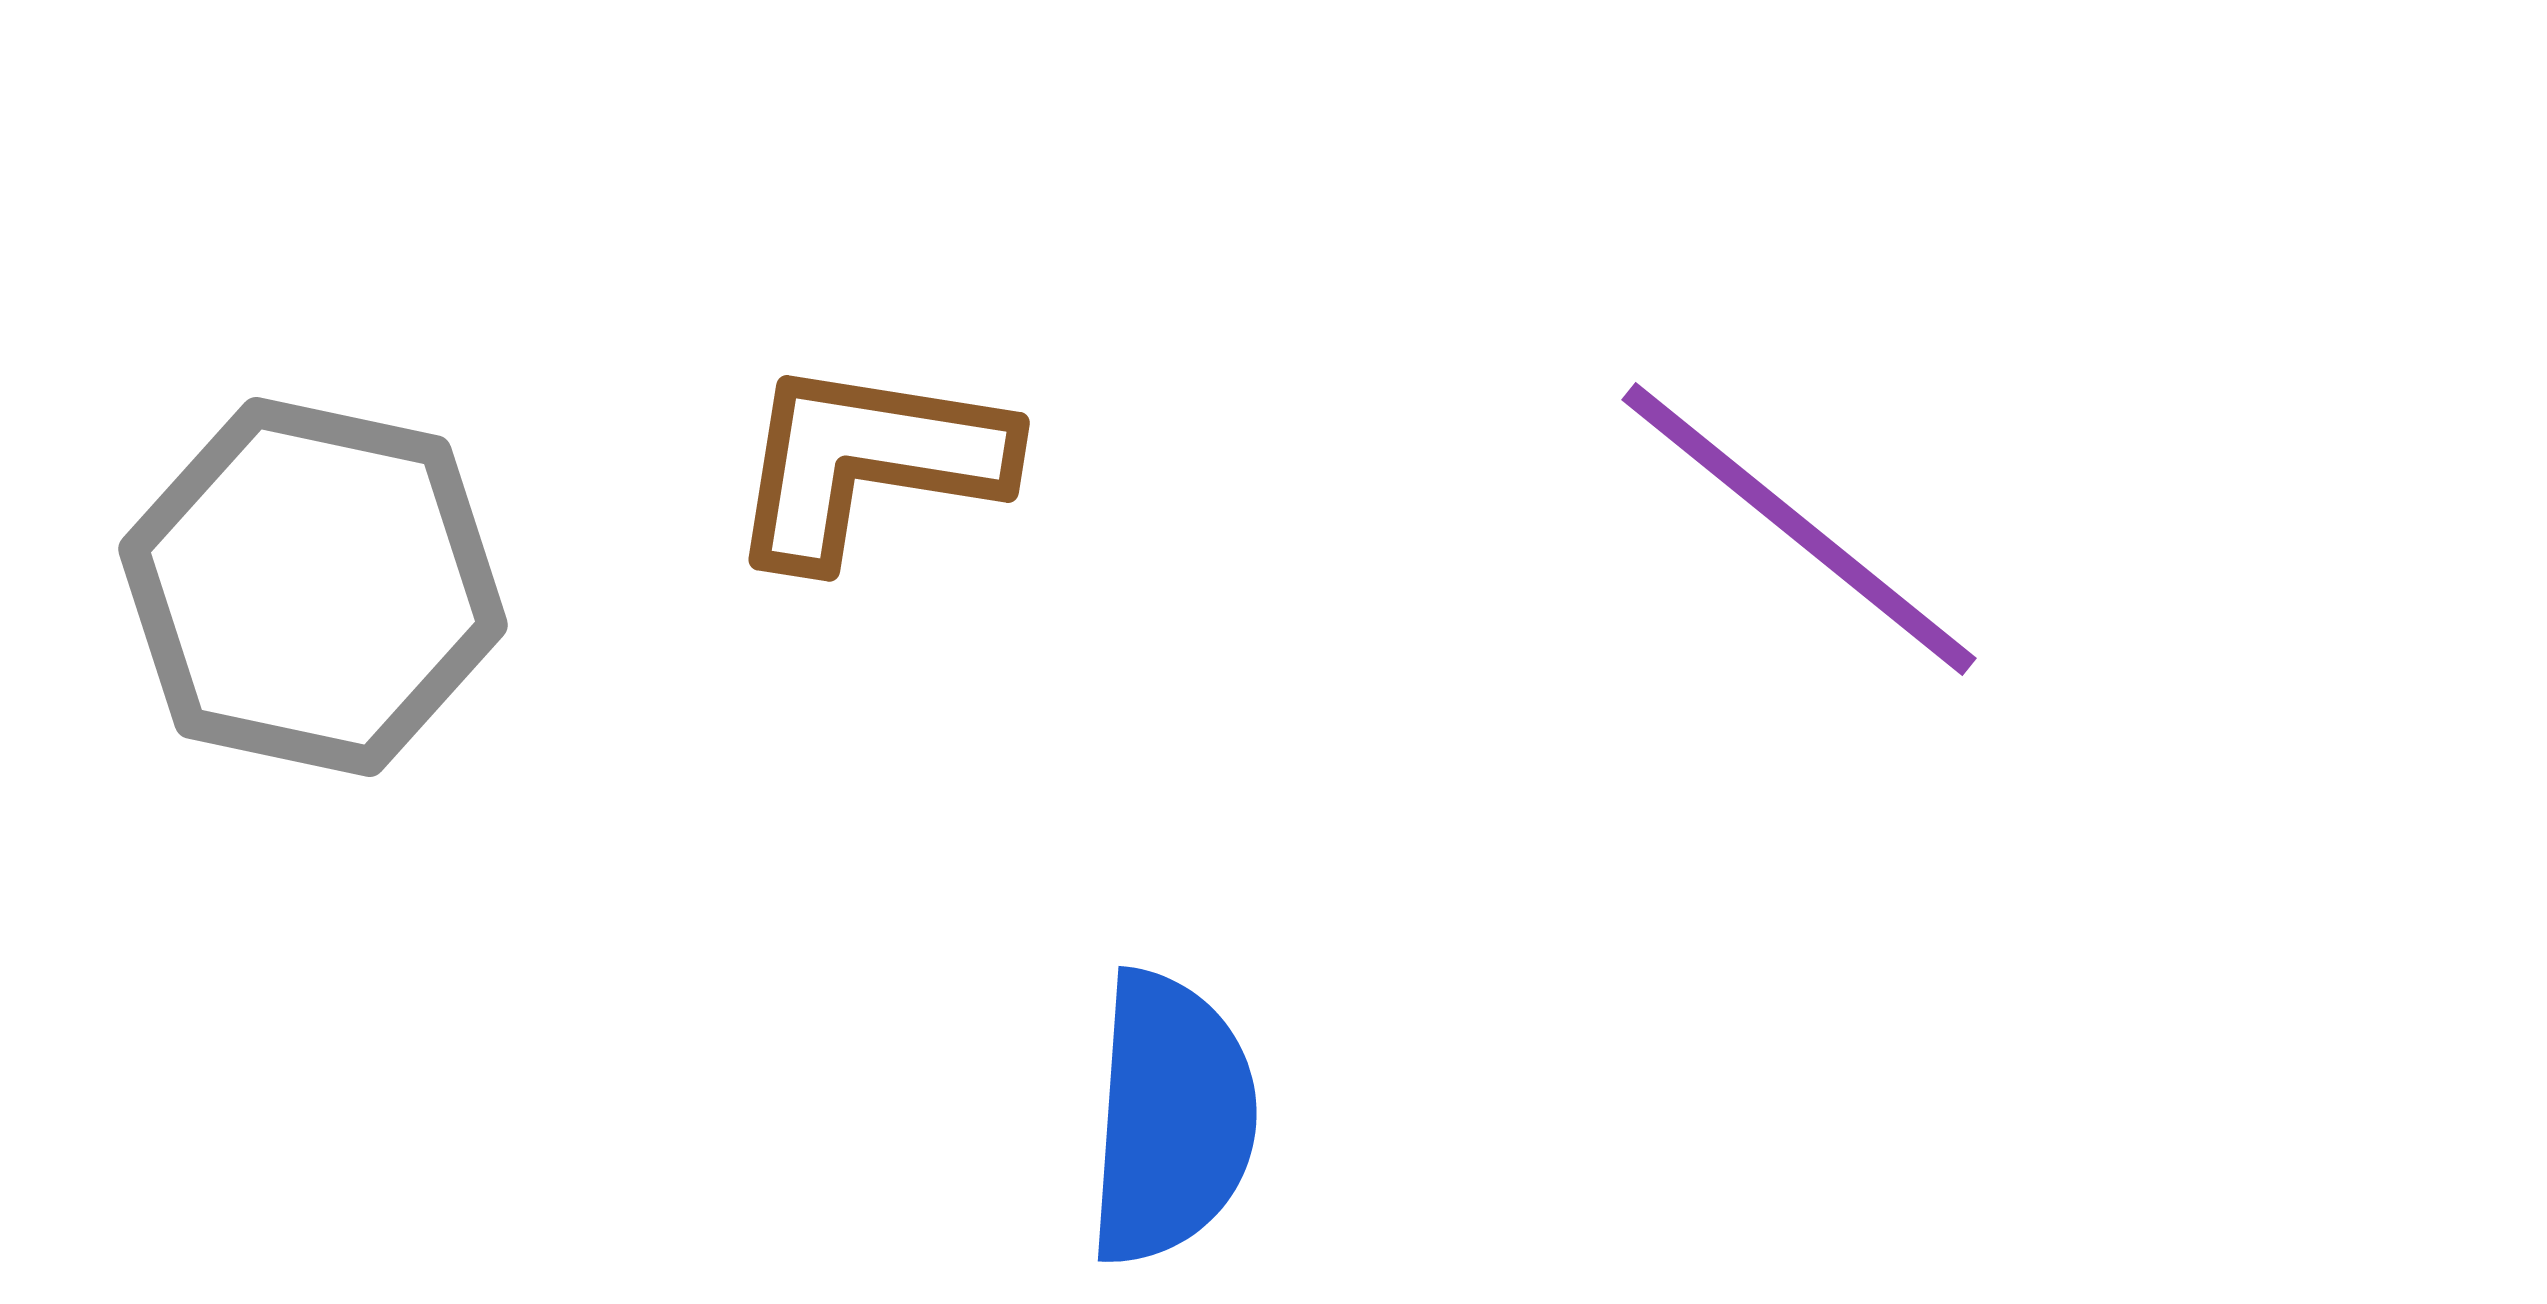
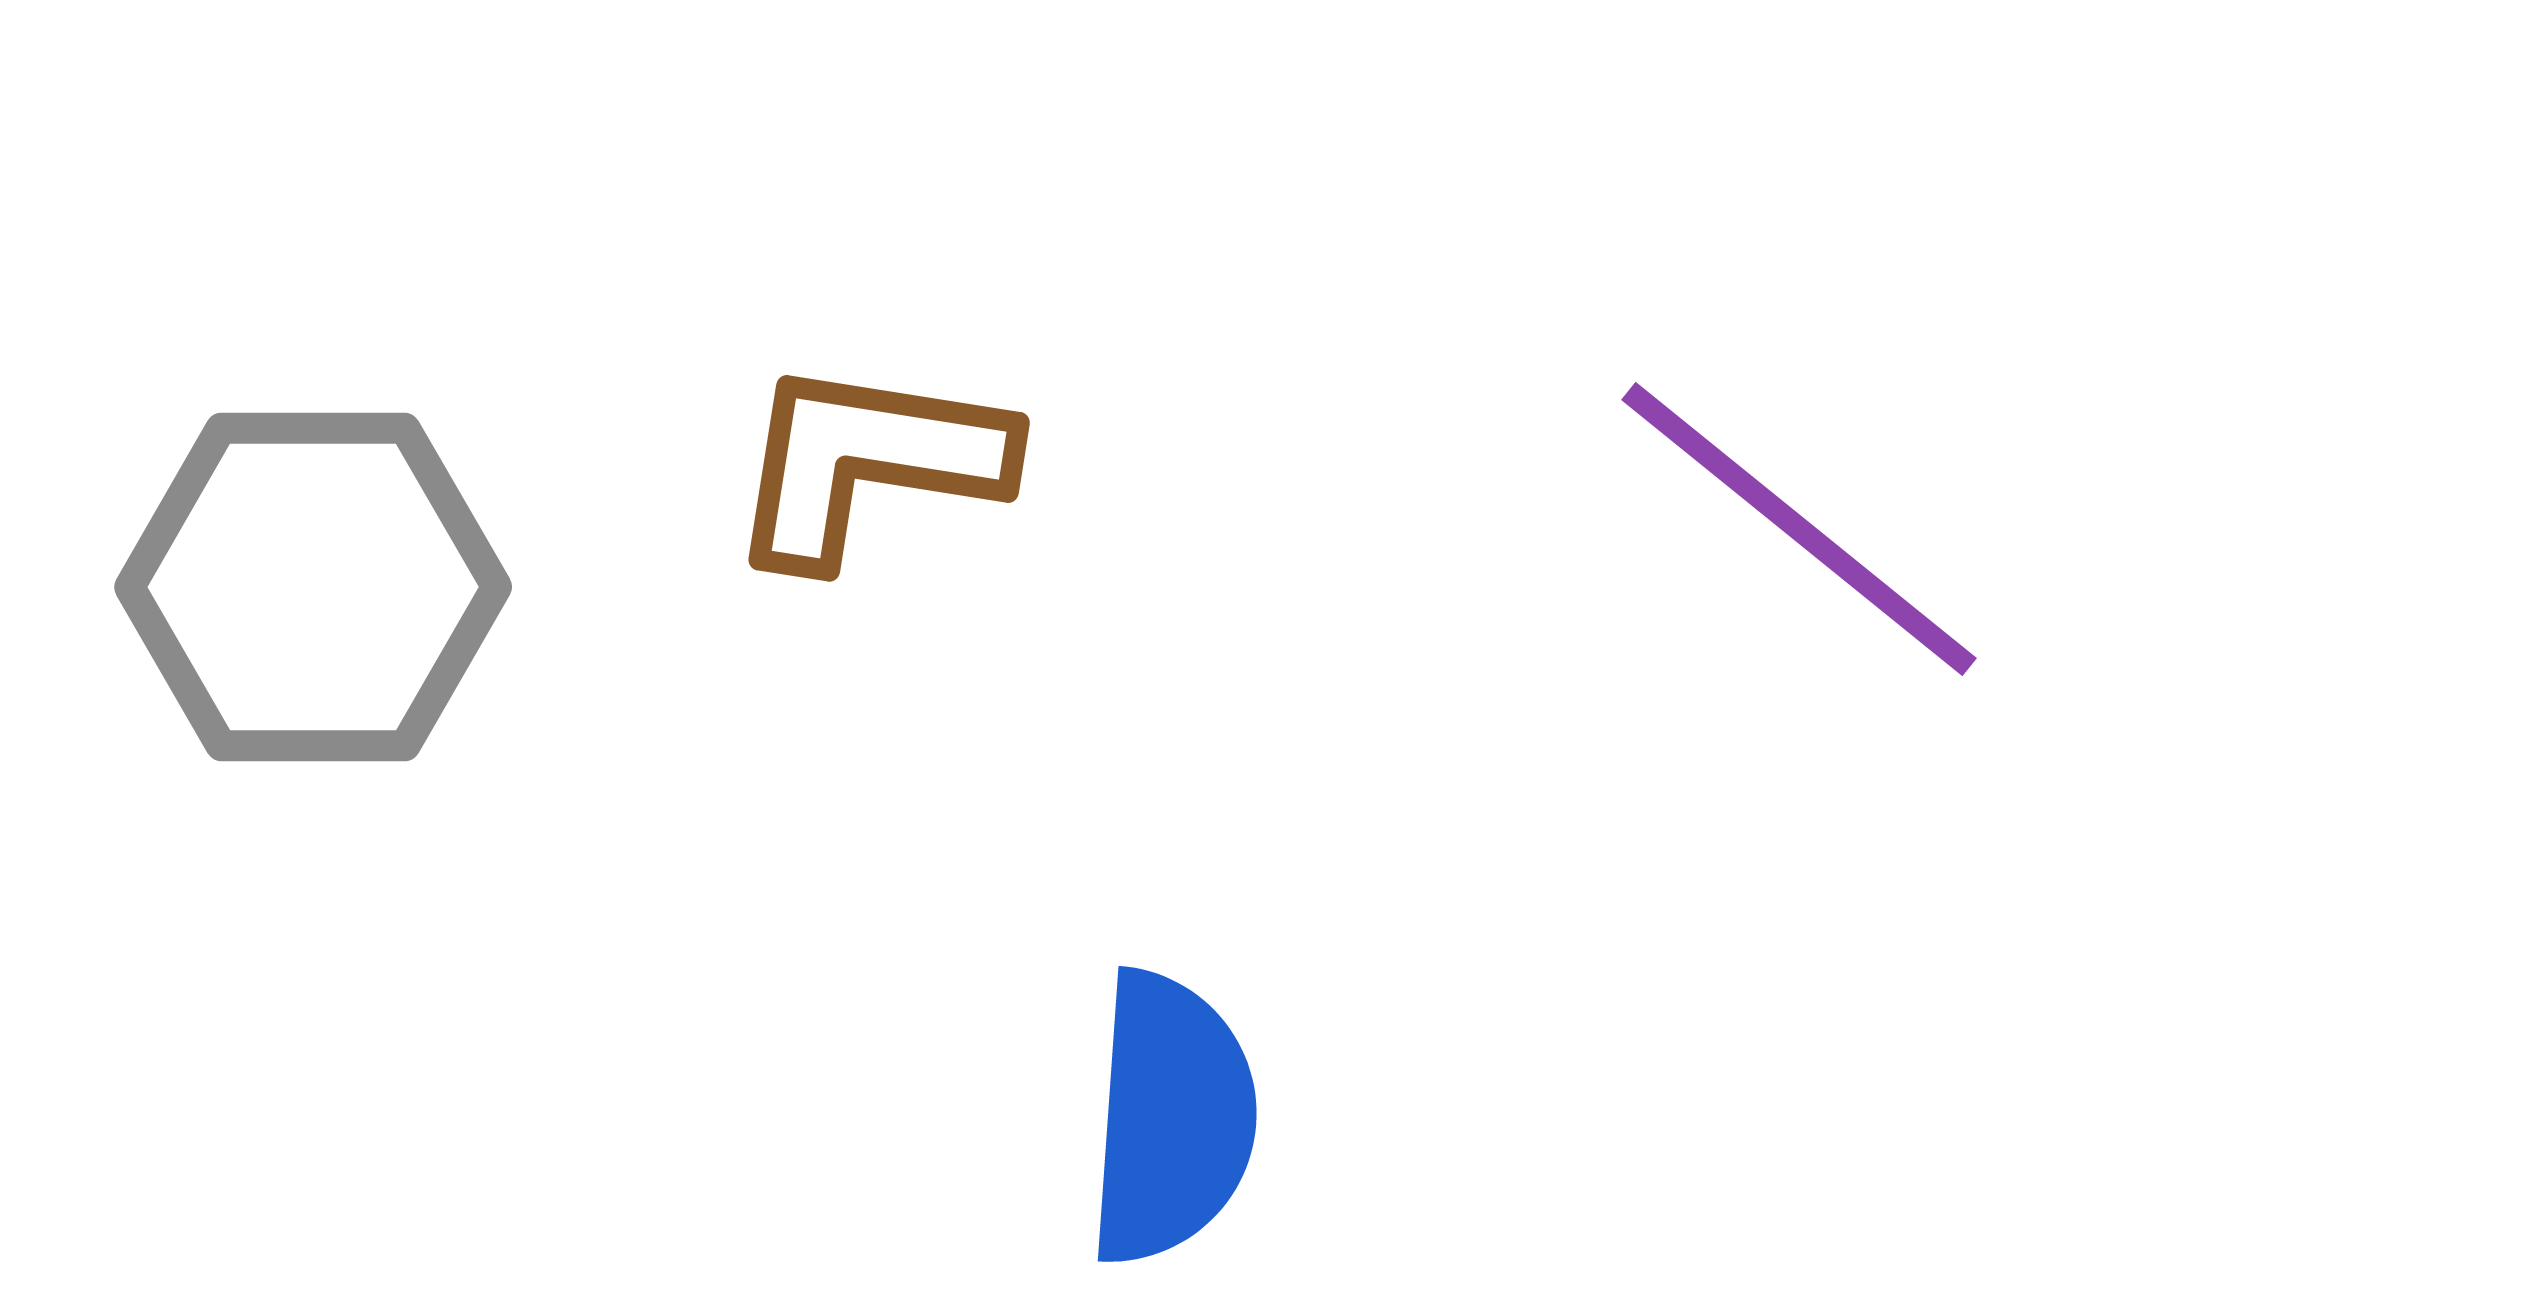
gray hexagon: rotated 12 degrees counterclockwise
